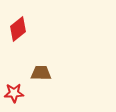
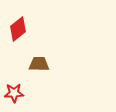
brown trapezoid: moved 2 px left, 9 px up
